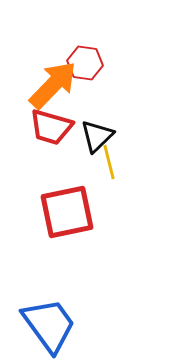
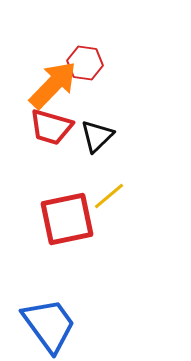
yellow line: moved 34 px down; rotated 64 degrees clockwise
red square: moved 7 px down
